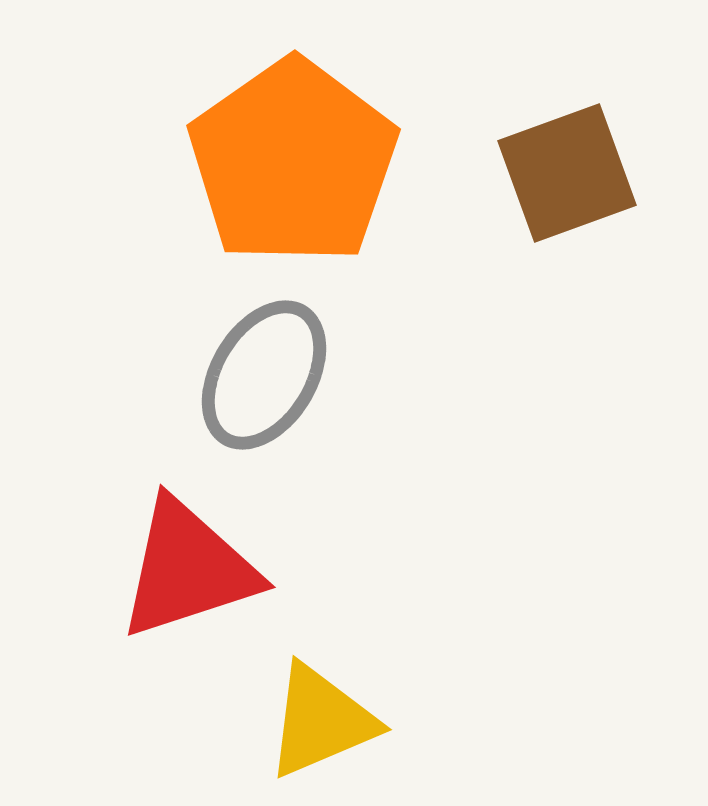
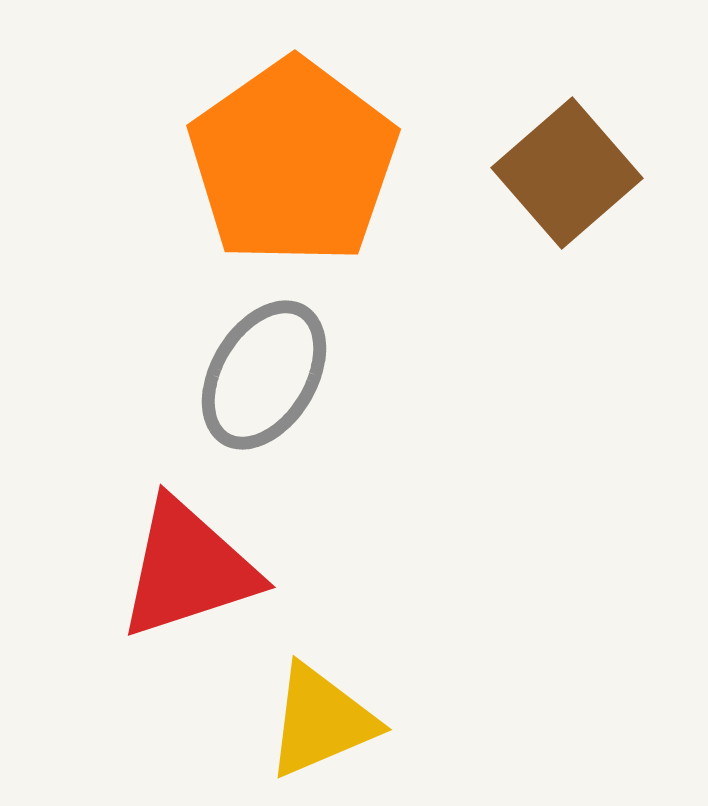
brown square: rotated 21 degrees counterclockwise
